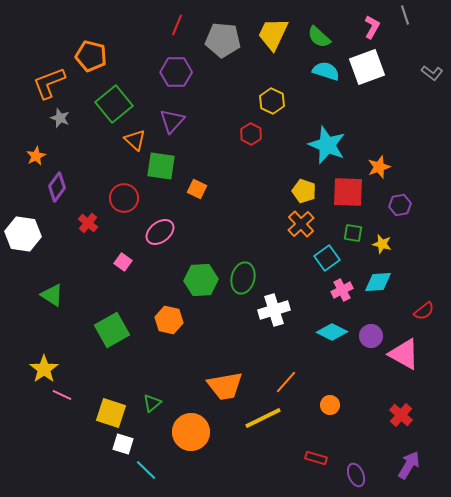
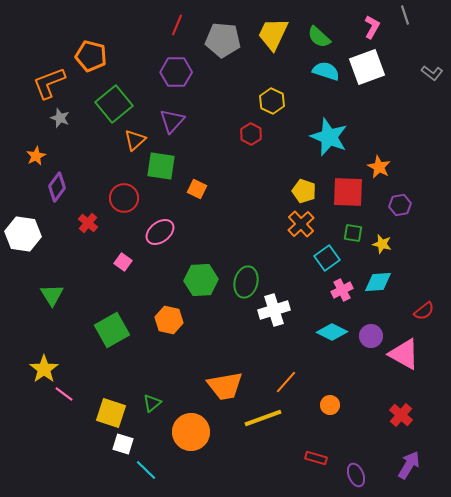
orange triangle at (135, 140): rotated 35 degrees clockwise
cyan star at (327, 145): moved 2 px right, 8 px up
orange star at (379, 167): rotated 25 degrees counterclockwise
green ellipse at (243, 278): moved 3 px right, 4 px down
green triangle at (52, 295): rotated 25 degrees clockwise
pink line at (62, 395): moved 2 px right, 1 px up; rotated 12 degrees clockwise
yellow line at (263, 418): rotated 6 degrees clockwise
